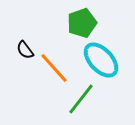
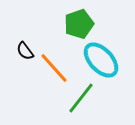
green pentagon: moved 3 px left, 1 px down
black semicircle: moved 1 px down
green line: moved 1 px up
